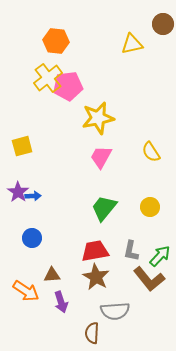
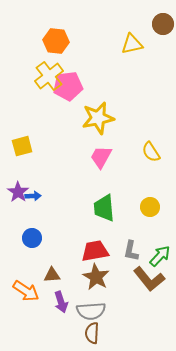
yellow cross: moved 1 px right, 2 px up
green trapezoid: rotated 44 degrees counterclockwise
gray semicircle: moved 24 px left
